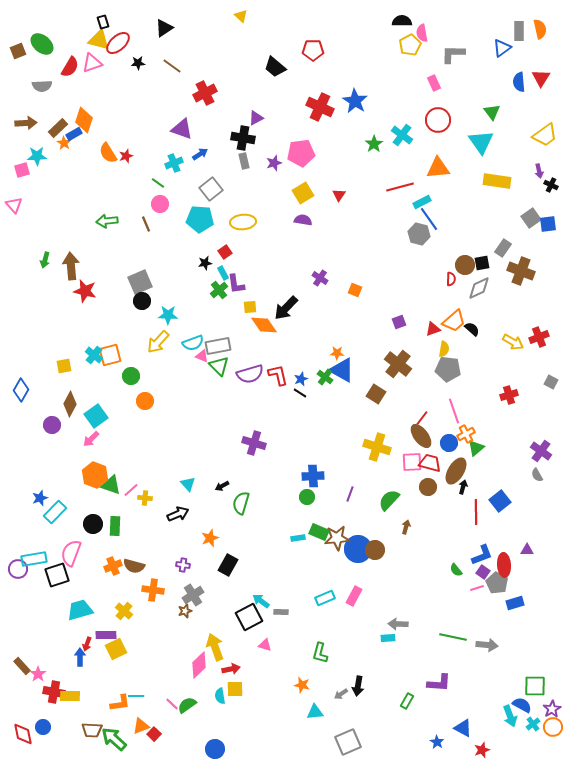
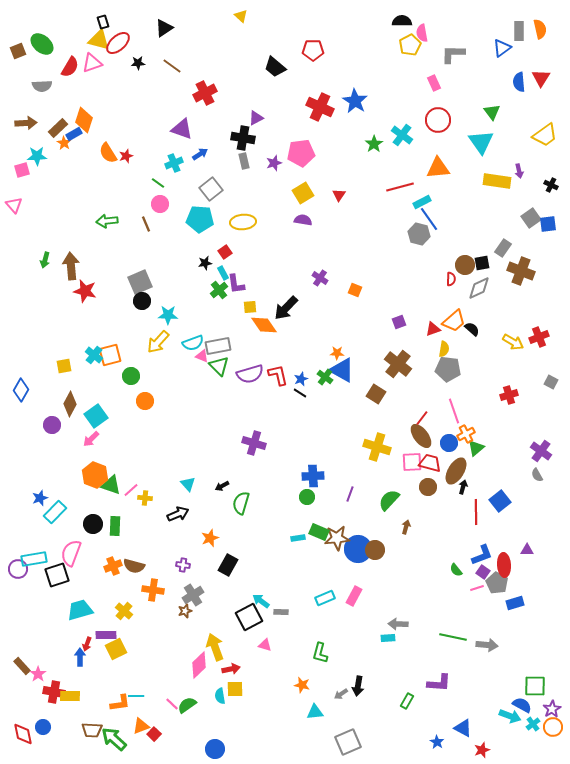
purple arrow at (539, 171): moved 20 px left
cyan arrow at (510, 716): rotated 50 degrees counterclockwise
